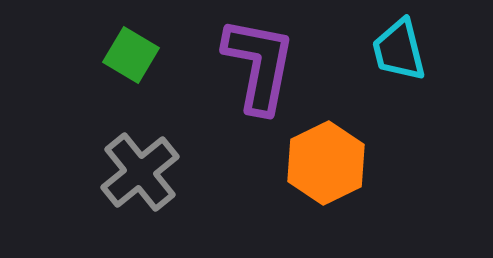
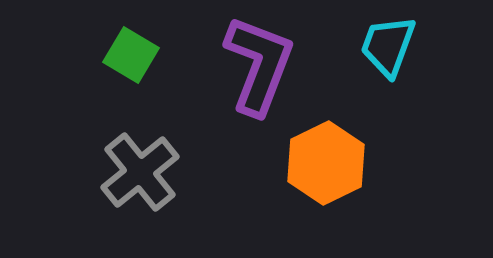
cyan trapezoid: moved 11 px left, 4 px up; rotated 34 degrees clockwise
purple L-shape: rotated 10 degrees clockwise
